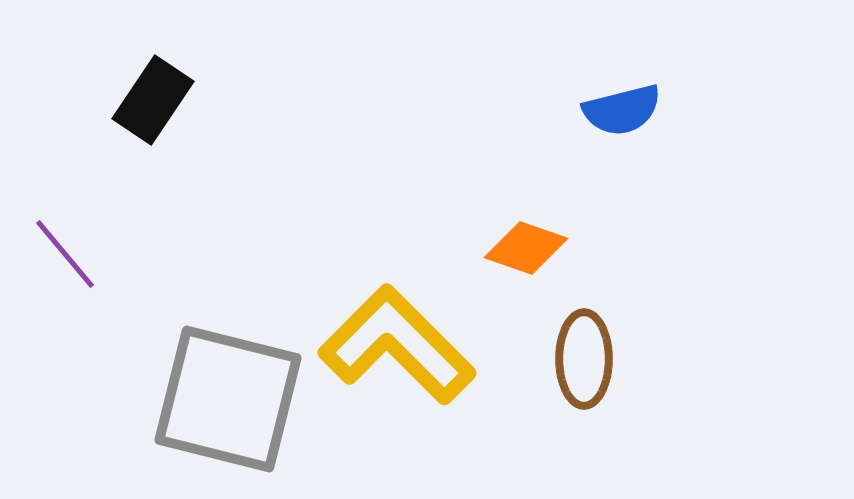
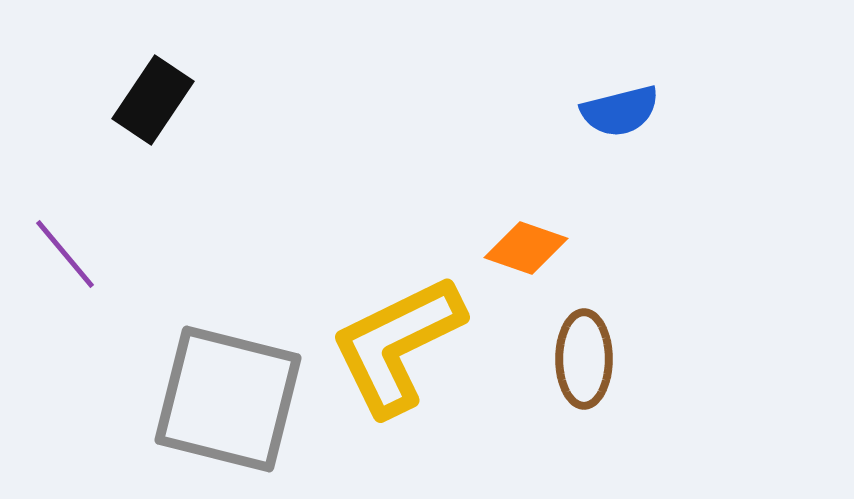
blue semicircle: moved 2 px left, 1 px down
yellow L-shape: rotated 71 degrees counterclockwise
